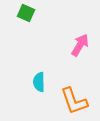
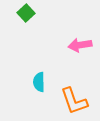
green square: rotated 24 degrees clockwise
pink arrow: rotated 130 degrees counterclockwise
